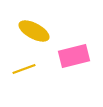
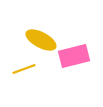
yellow ellipse: moved 7 px right, 9 px down
